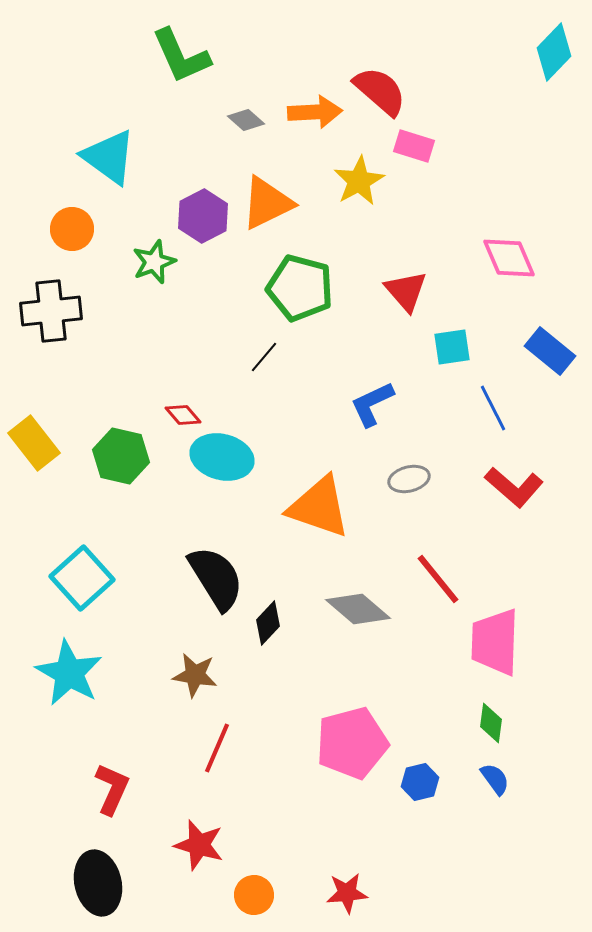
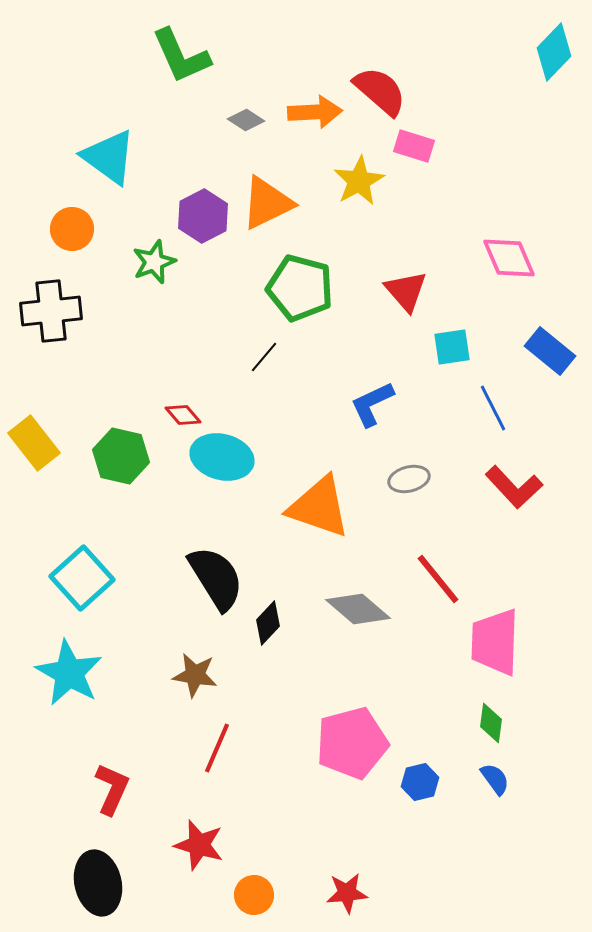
gray diamond at (246, 120): rotated 9 degrees counterclockwise
red L-shape at (514, 487): rotated 6 degrees clockwise
